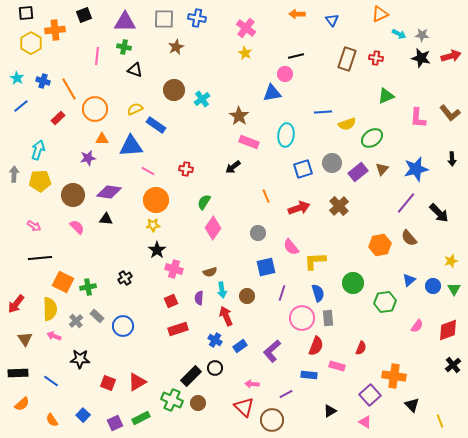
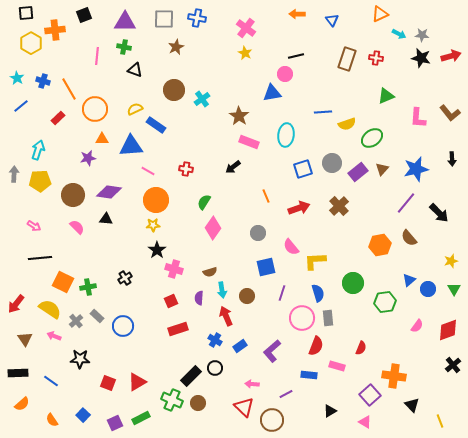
blue circle at (433, 286): moved 5 px left, 3 px down
yellow semicircle at (50, 309): rotated 55 degrees counterclockwise
